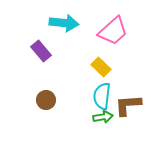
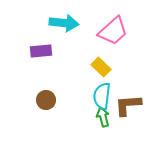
purple rectangle: rotated 55 degrees counterclockwise
green arrow: rotated 96 degrees counterclockwise
